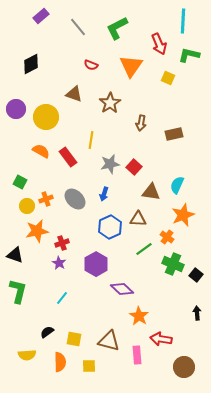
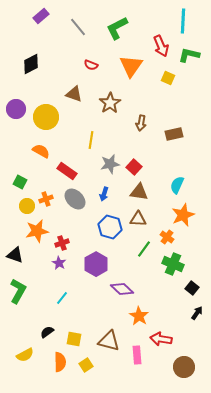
red arrow at (159, 44): moved 2 px right, 2 px down
red rectangle at (68, 157): moved 1 px left, 14 px down; rotated 18 degrees counterclockwise
brown triangle at (151, 192): moved 12 px left
blue hexagon at (110, 227): rotated 20 degrees counterclockwise
green line at (144, 249): rotated 18 degrees counterclockwise
black square at (196, 275): moved 4 px left, 13 px down
green L-shape at (18, 291): rotated 15 degrees clockwise
black arrow at (197, 313): rotated 40 degrees clockwise
yellow semicircle at (27, 355): moved 2 px left; rotated 24 degrees counterclockwise
yellow square at (89, 366): moved 3 px left, 1 px up; rotated 32 degrees counterclockwise
